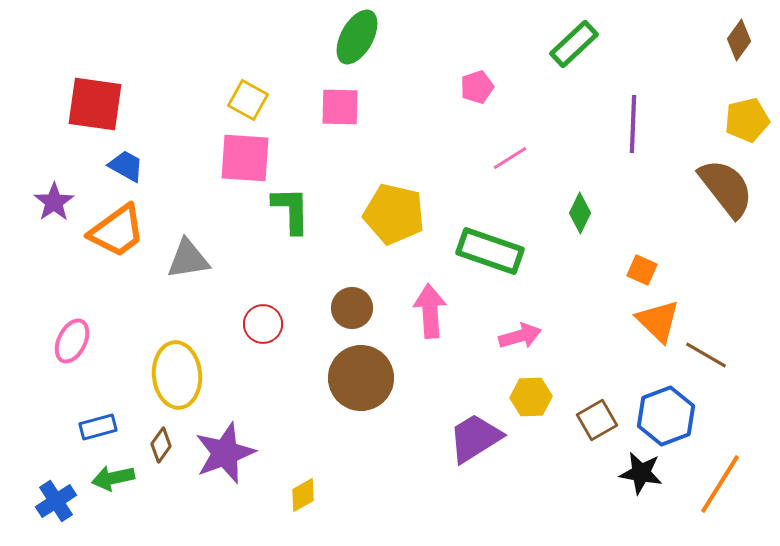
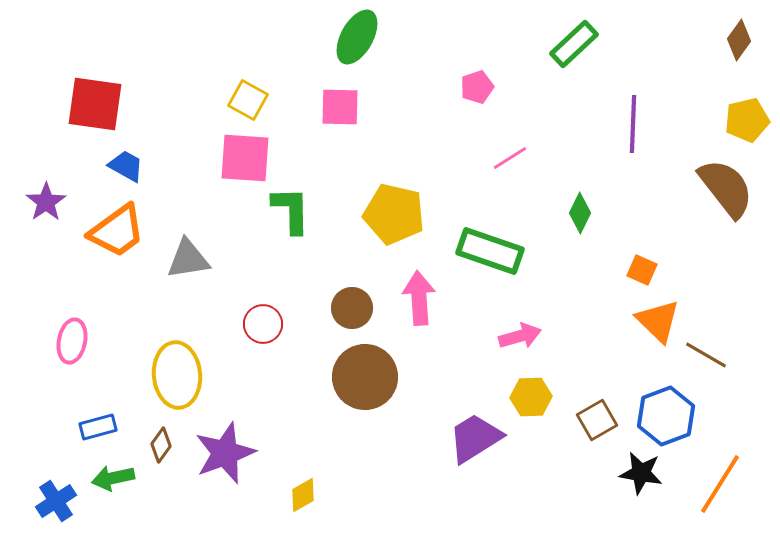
purple star at (54, 202): moved 8 px left
pink arrow at (430, 311): moved 11 px left, 13 px up
pink ellipse at (72, 341): rotated 15 degrees counterclockwise
brown circle at (361, 378): moved 4 px right, 1 px up
